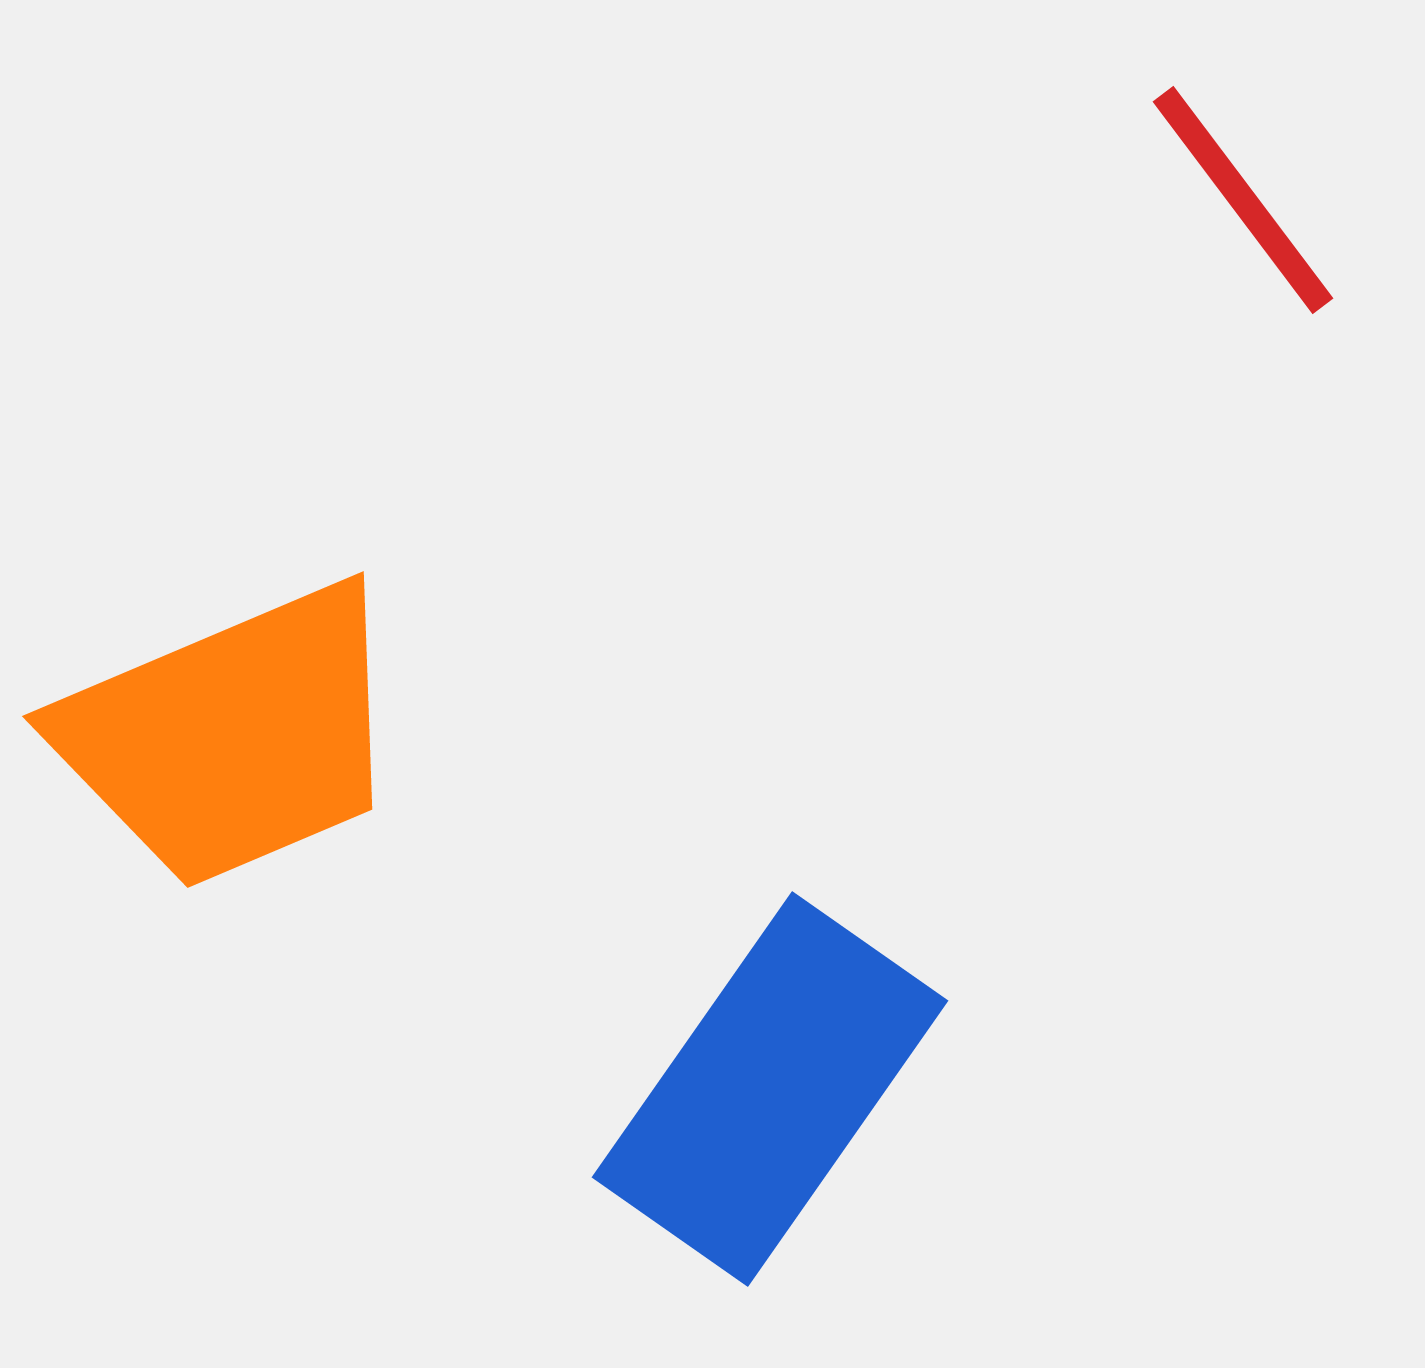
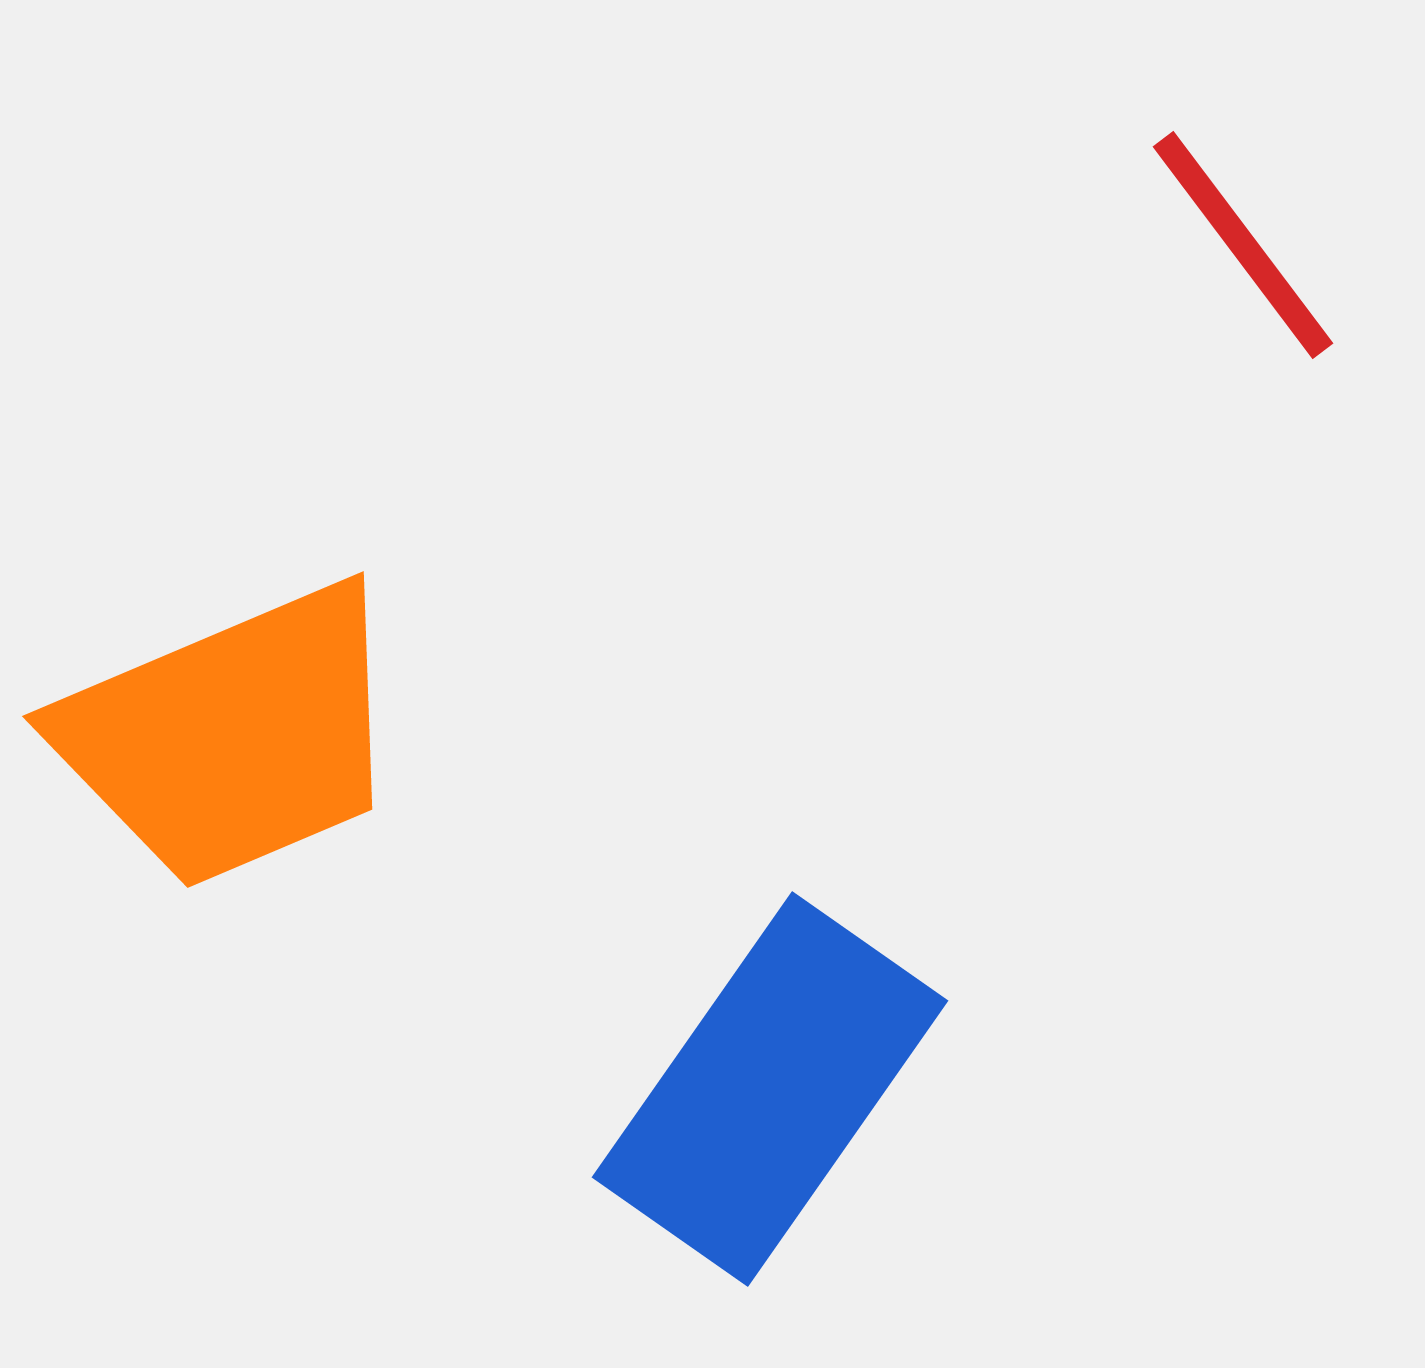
red line: moved 45 px down
